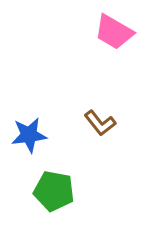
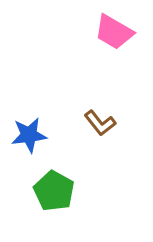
green pentagon: rotated 18 degrees clockwise
